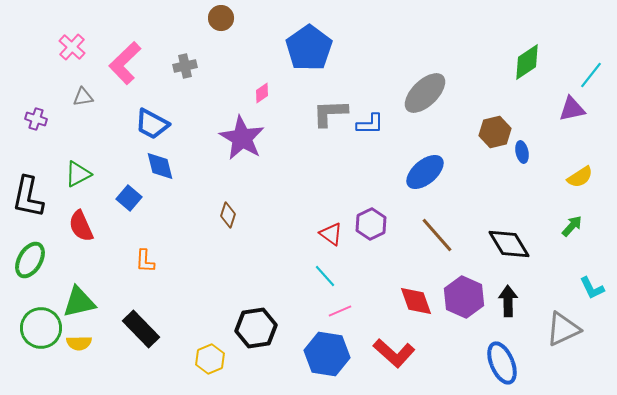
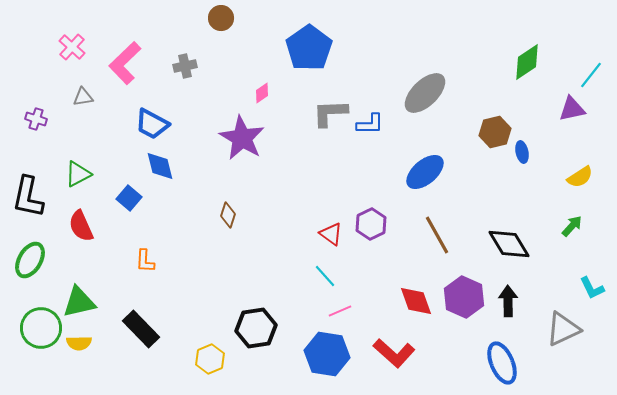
brown line at (437, 235): rotated 12 degrees clockwise
